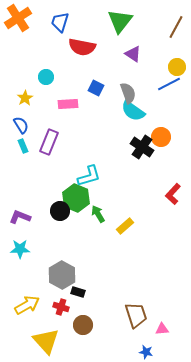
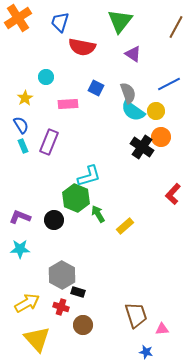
yellow circle: moved 21 px left, 44 px down
black circle: moved 6 px left, 9 px down
yellow arrow: moved 2 px up
yellow triangle: moved 9 px left, 2 px up
